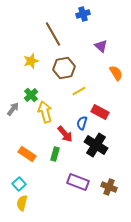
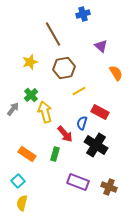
yellow star: moved 1 px left, 1 px down
cyan square: moved 1 px left, 3 px up
